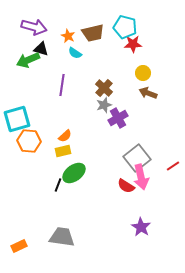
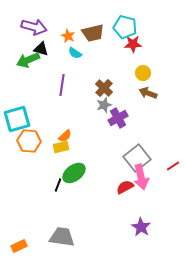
yellow rectangle: moved 2 px left, 4 px up
red semicircle: moved 1 px left, 1 px down; rotated 120 degrees clockwise
